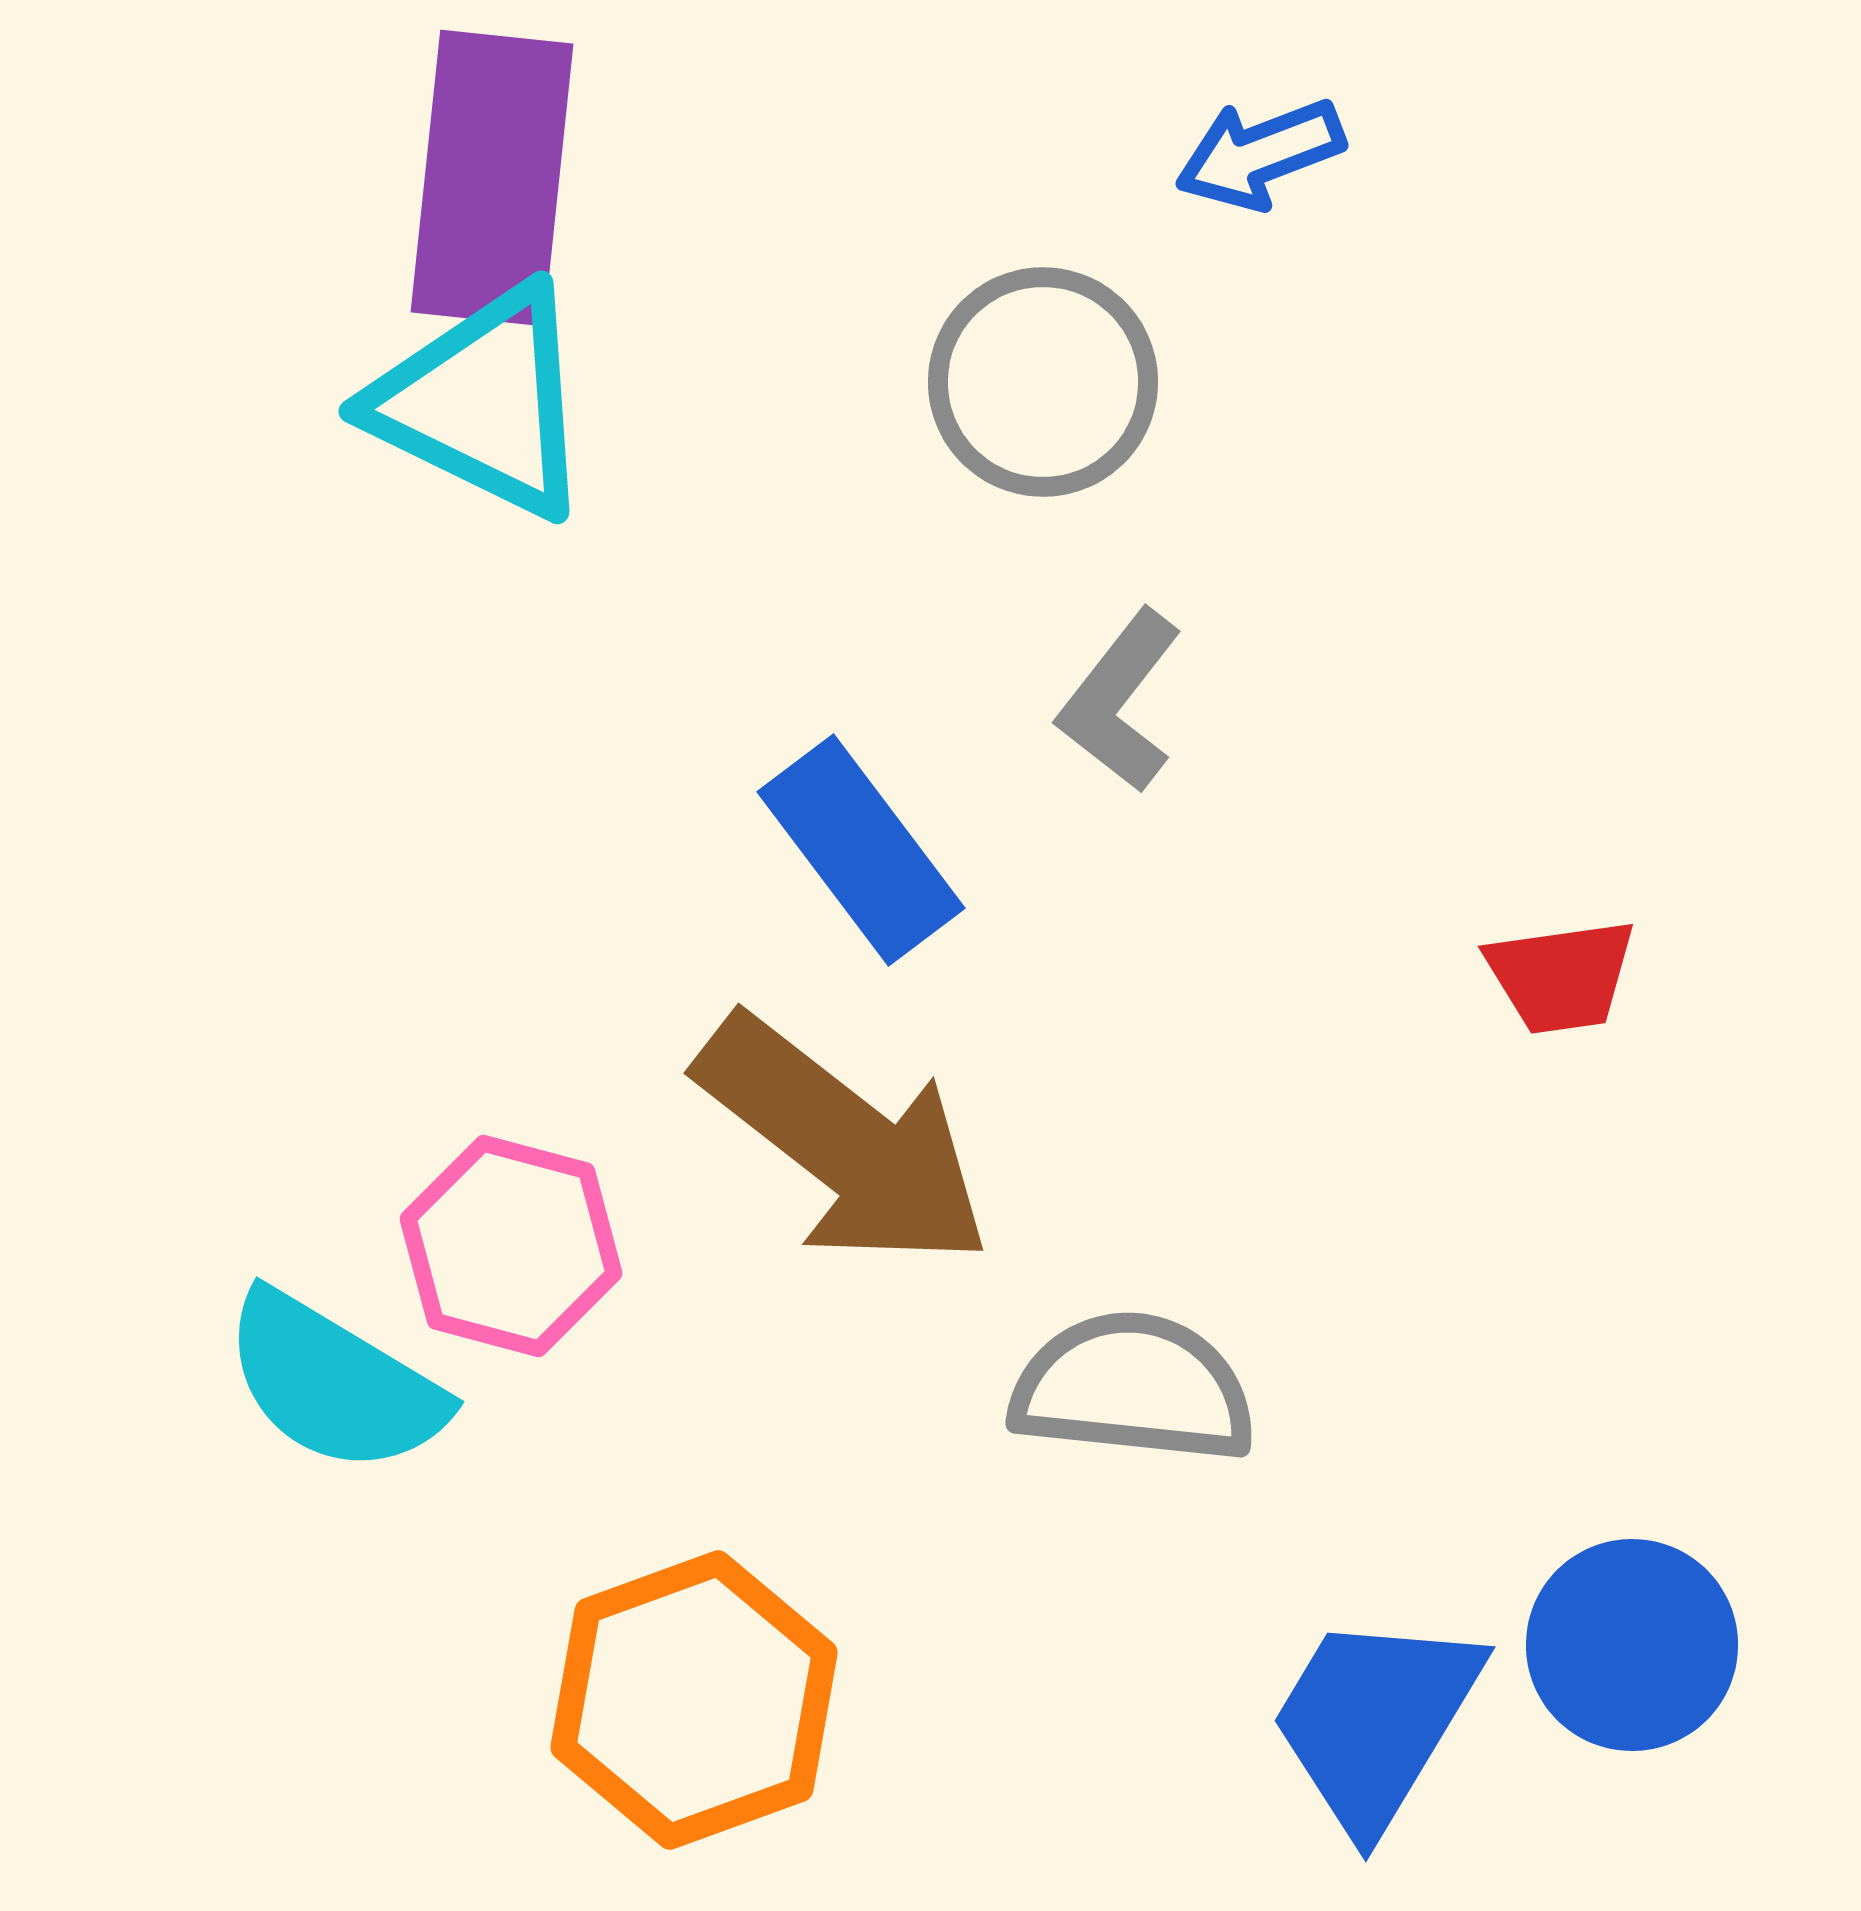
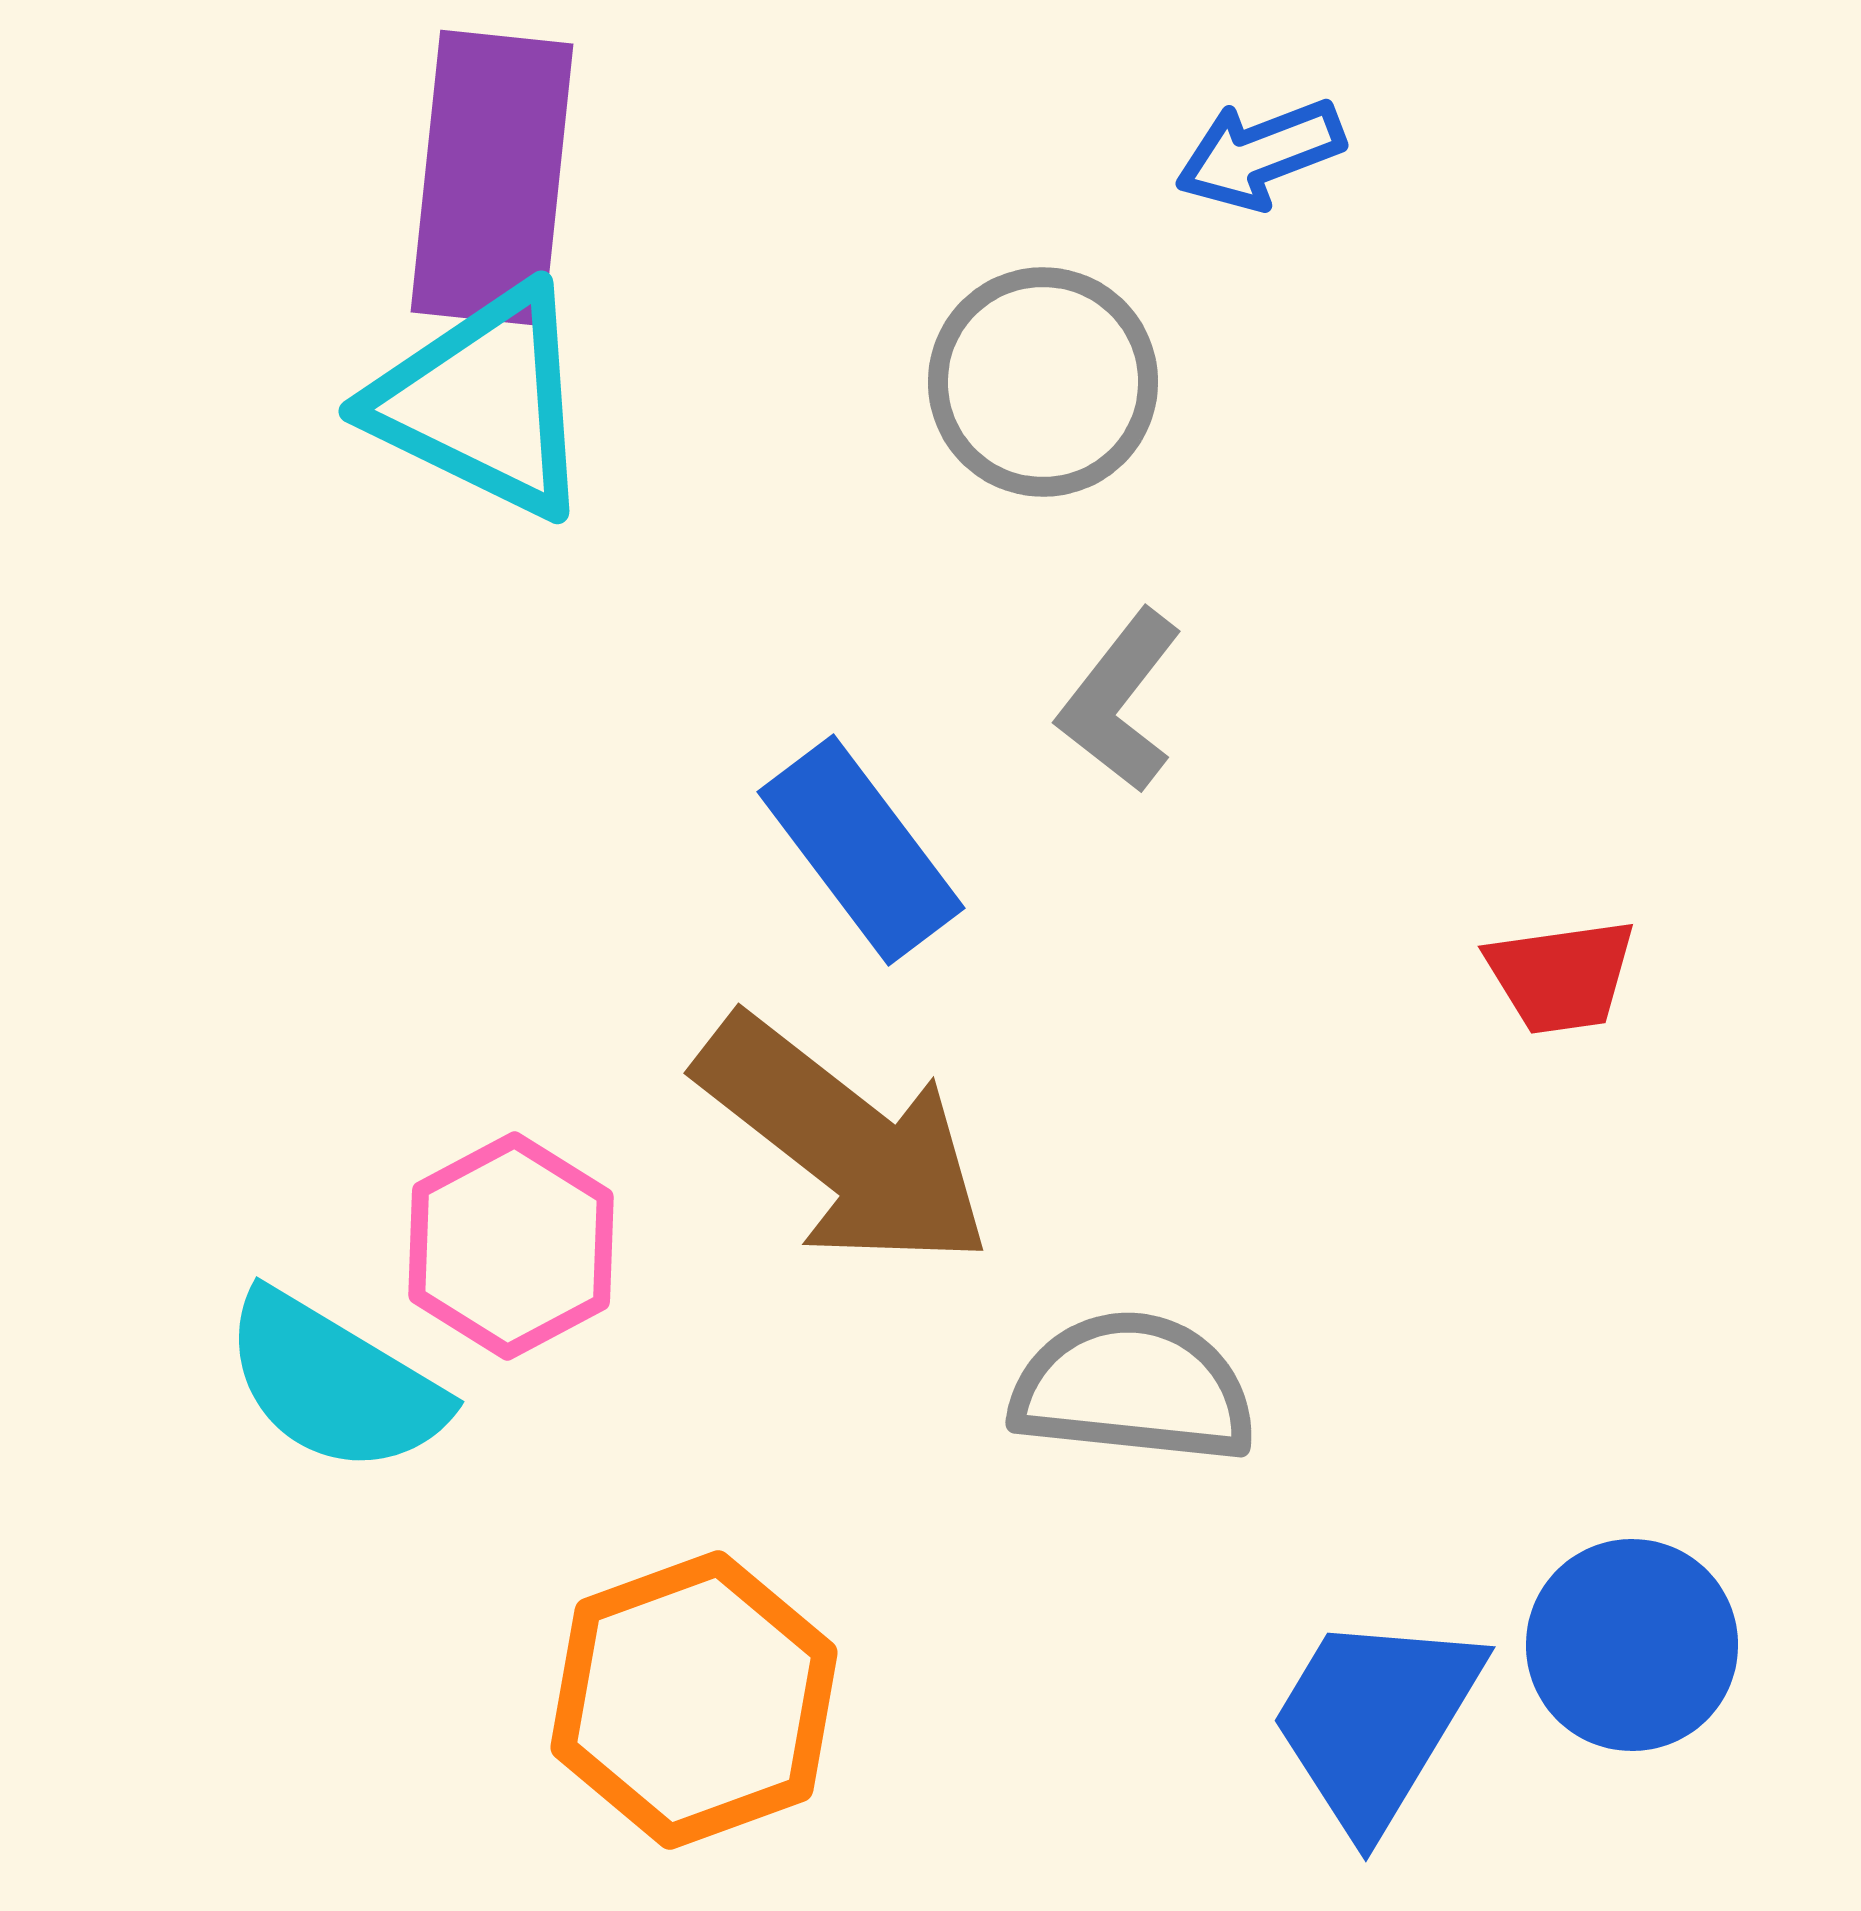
pink hexagon: rotated 17 degrees clockwise
